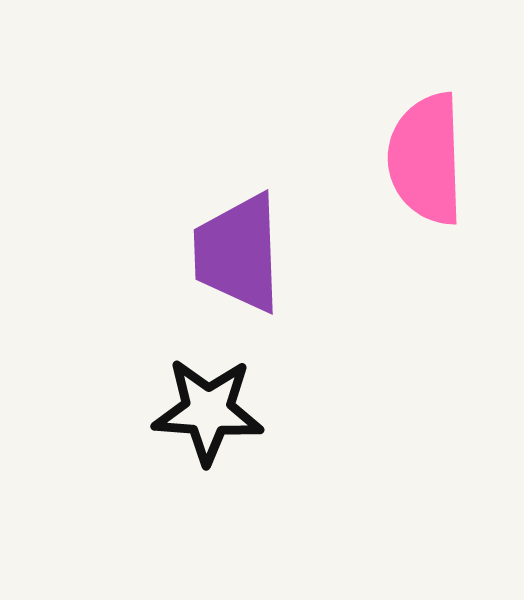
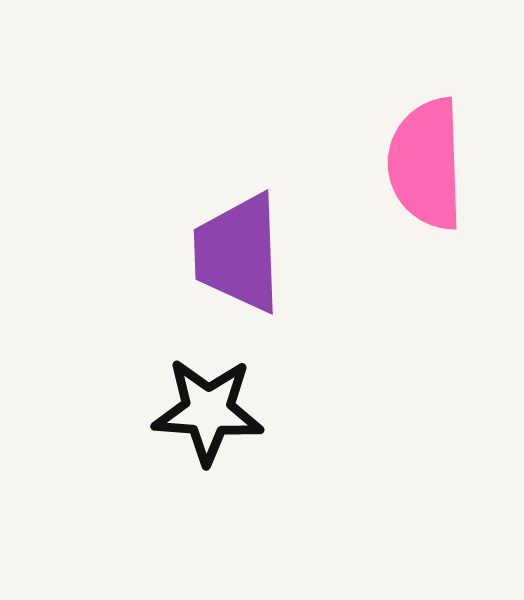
pink semicircle: moved 5 px down
